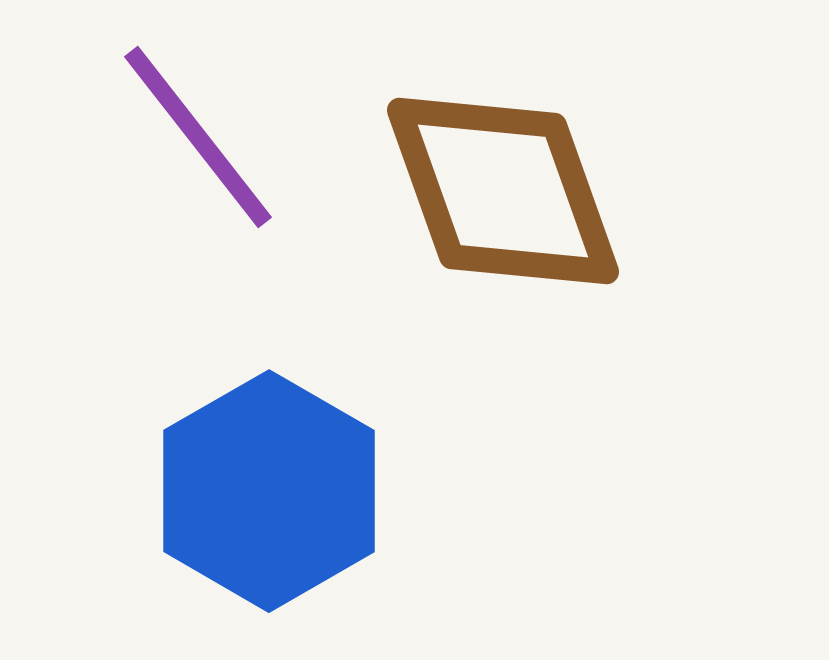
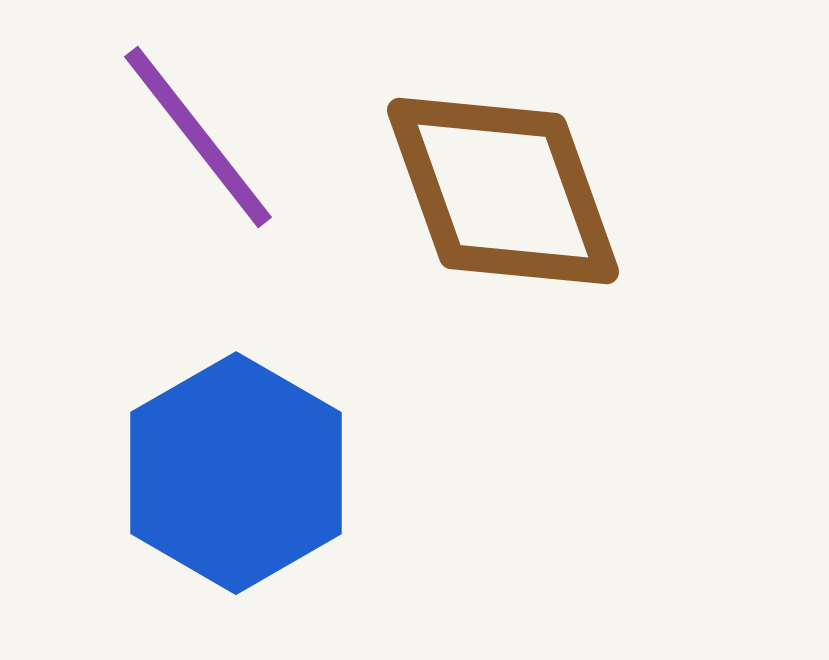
blue hexagon: moved 33 px left, 18 px up
